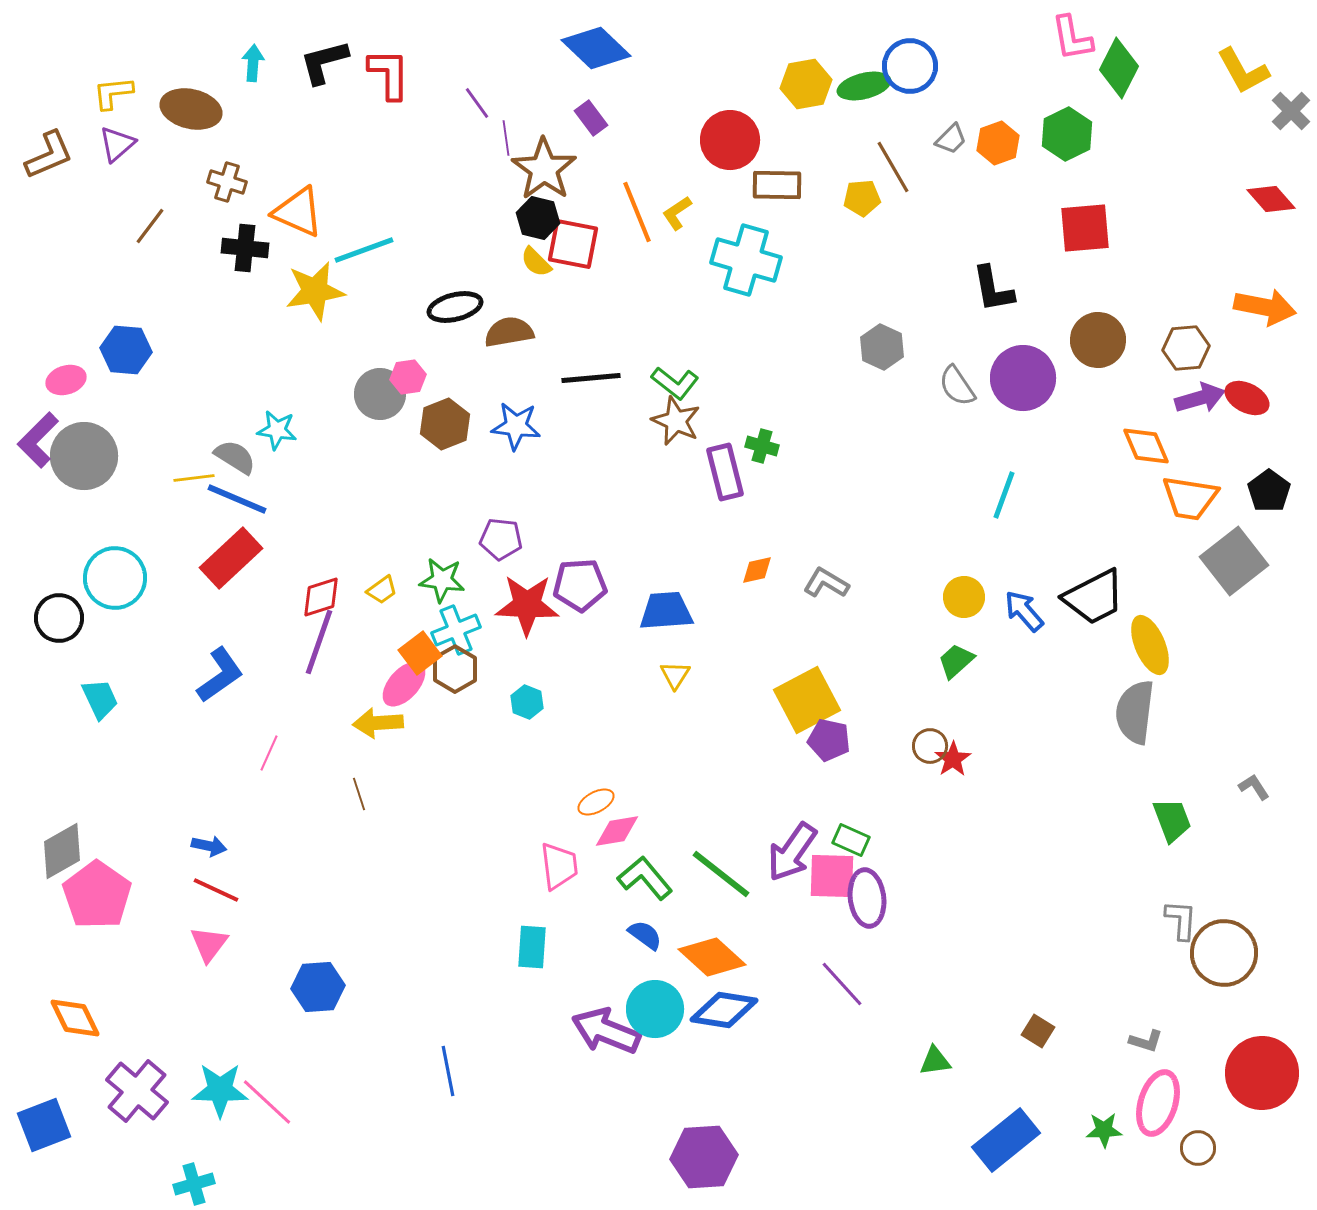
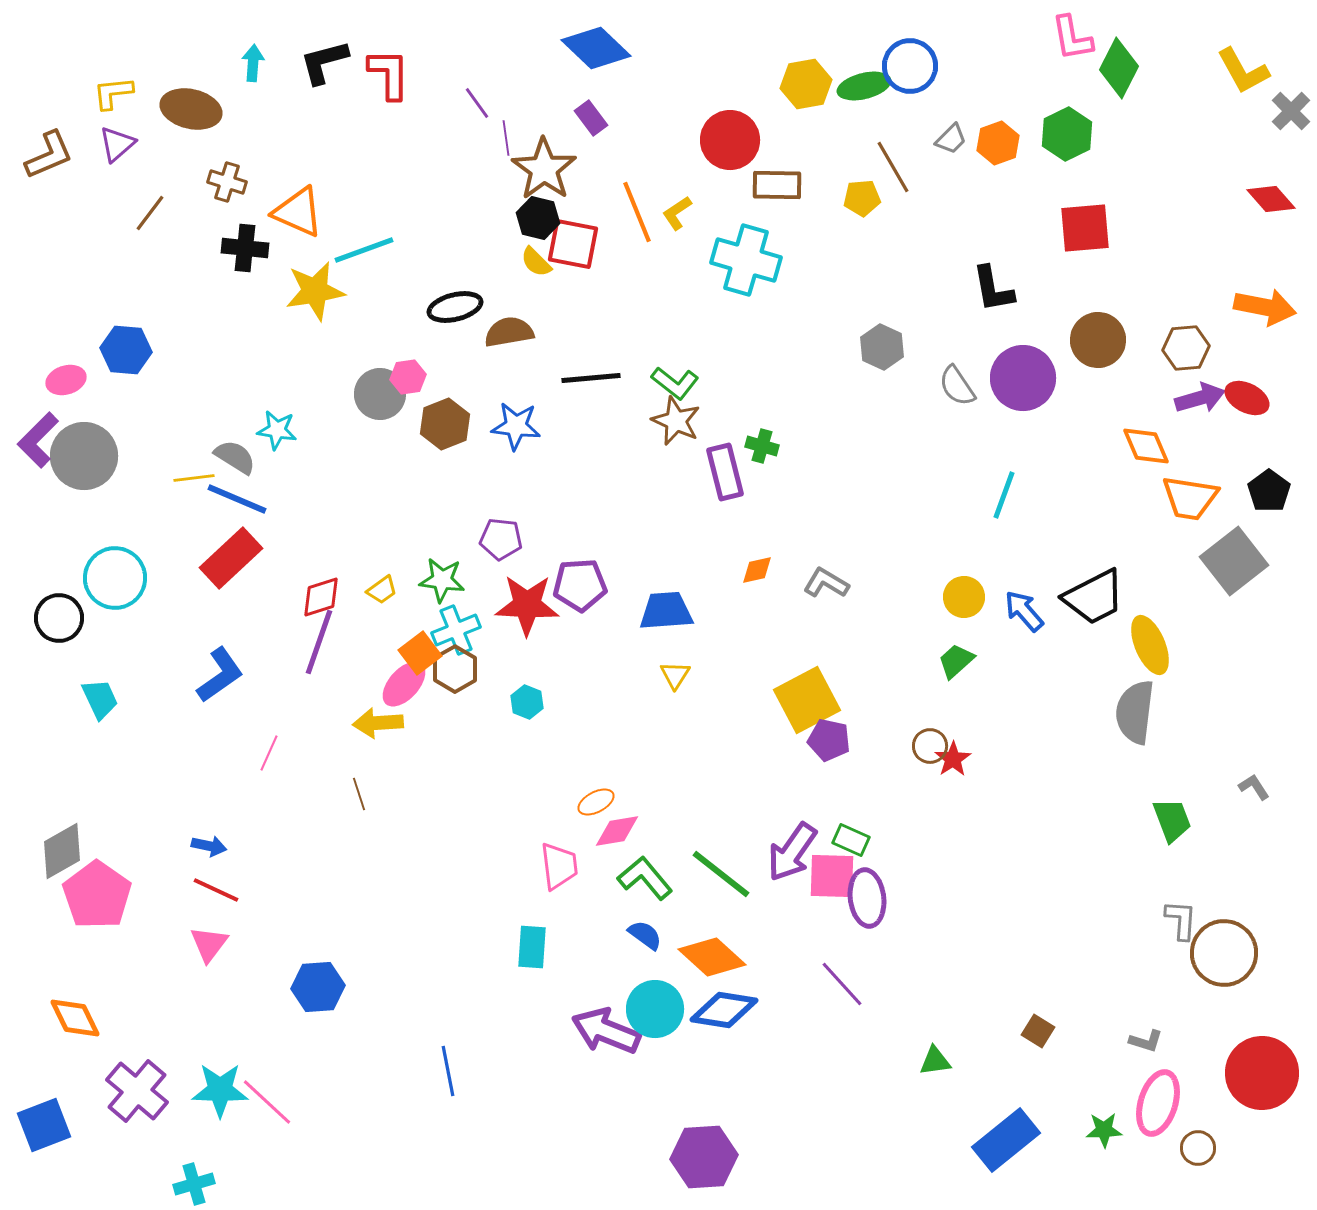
brown line at (150, 226): moved 13 px up
